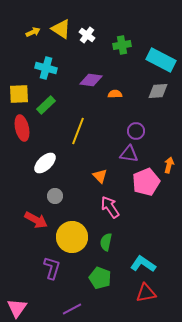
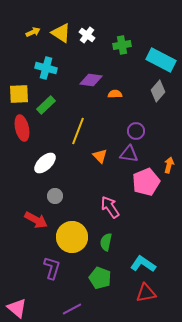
yellow triangle: moved 4 px down
gray diamond: rotated 45 degrees counterclockwise
orange triangle: moved 20 px up
pink triangle: rotated 25 degrees counterclockwise
